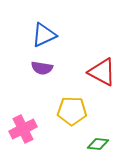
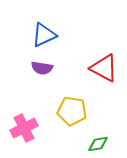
red triangle: moved 2 px right, 4 px up
yellow pentagon: rotated 8 degrees clockwise
pink cross: moved 1 px right, 1 px up
green diamond: rotated 15 degrees counterclockwise
